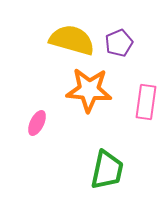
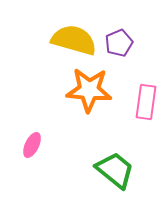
yellow semicircle: moved 2 px right
pink ellipse: moved 5 px left, 22 px down
green trapezoid: moved 8 px right; rotated 63 degrees counterclockwise
